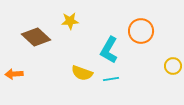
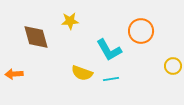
brown diamond: rotated 32 degrees clockwise
cyan L-shape: rotated 60 degrees counterclockwise
